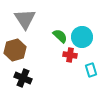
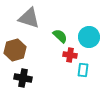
gray triangle: moved 4 px right, 1 px up; rotated 40 degrees counterclockwise
cyan circle: moved 7 px right
cyan rectangle: moved 8 px left; rotated 24 degrees clockwise
black cross: rotated 12 degrees counterclockwise
